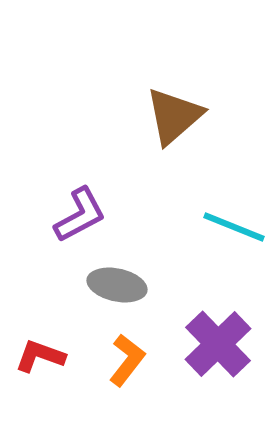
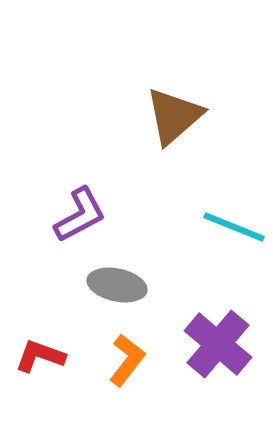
purple cross: rotated 6 degrees counterclockwise
